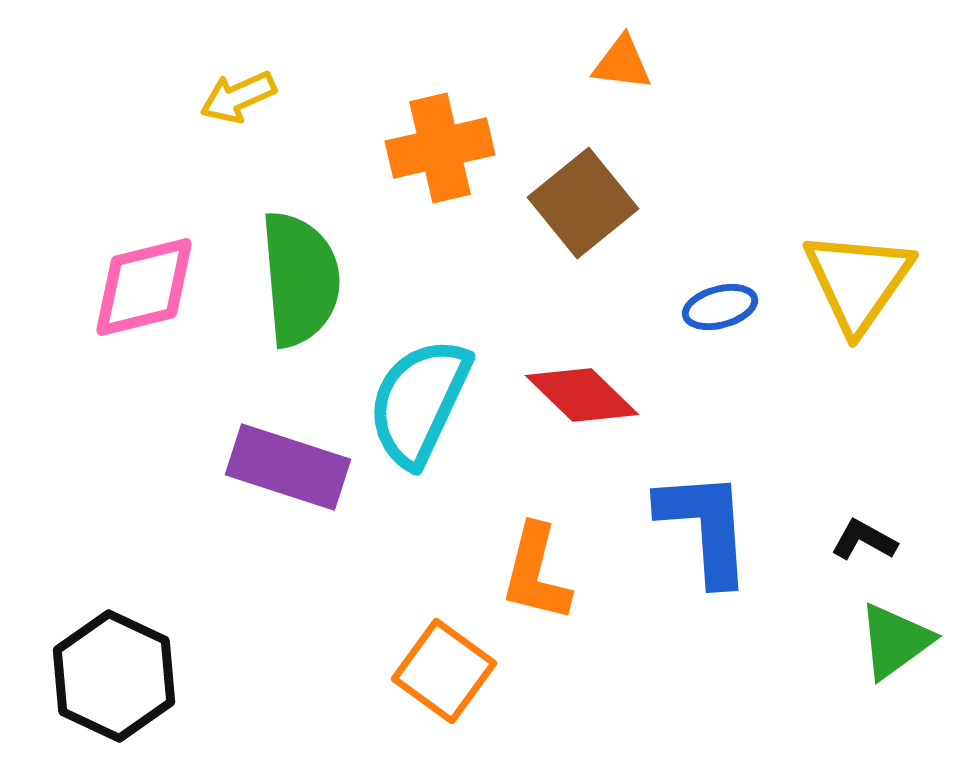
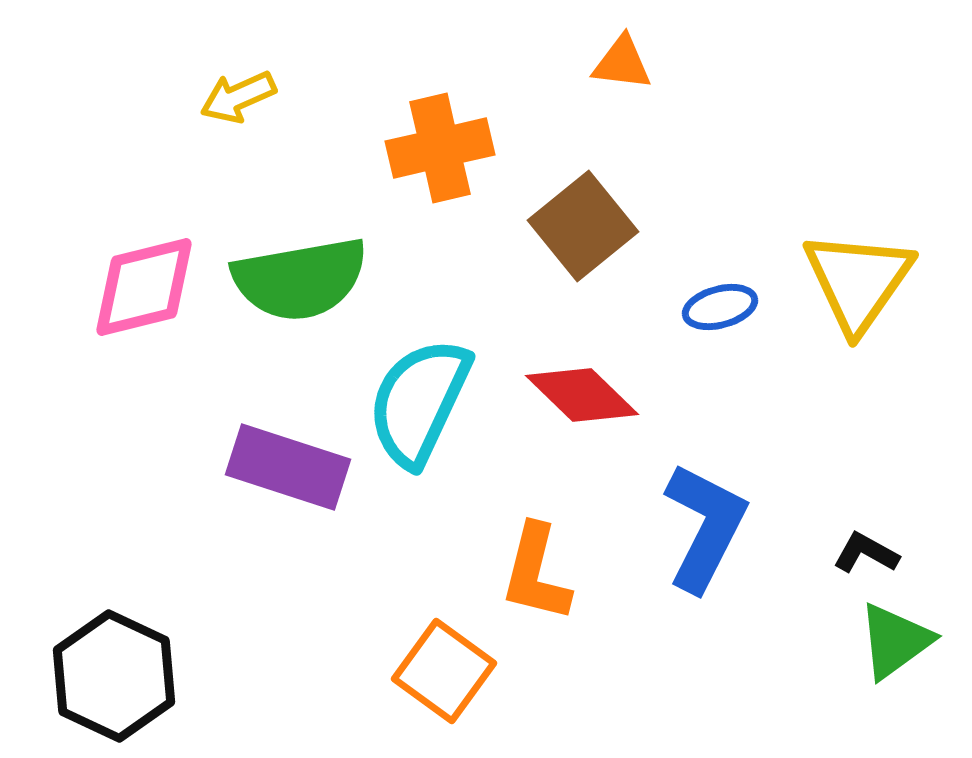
brown square: moved 23 px down
green semicircle: rotated 85 degrees clockwise
blue L-shape: rotated 31 degrees clockwise
black L-shape: moved 2 px right, 13 px down
